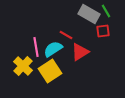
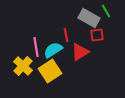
gray rectangle: moved 4 px down
red square: moved 6 px left, 4 px down
red line: rotated 48 degrees clockwise
cyan semicircle: moved 1 px down
